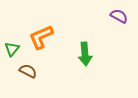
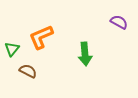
purple semicircle: moved 6 px down
